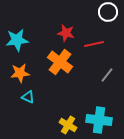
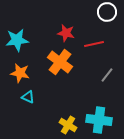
white circle: moved 1 px left
orange star: rotated 18 degrees clockwise
